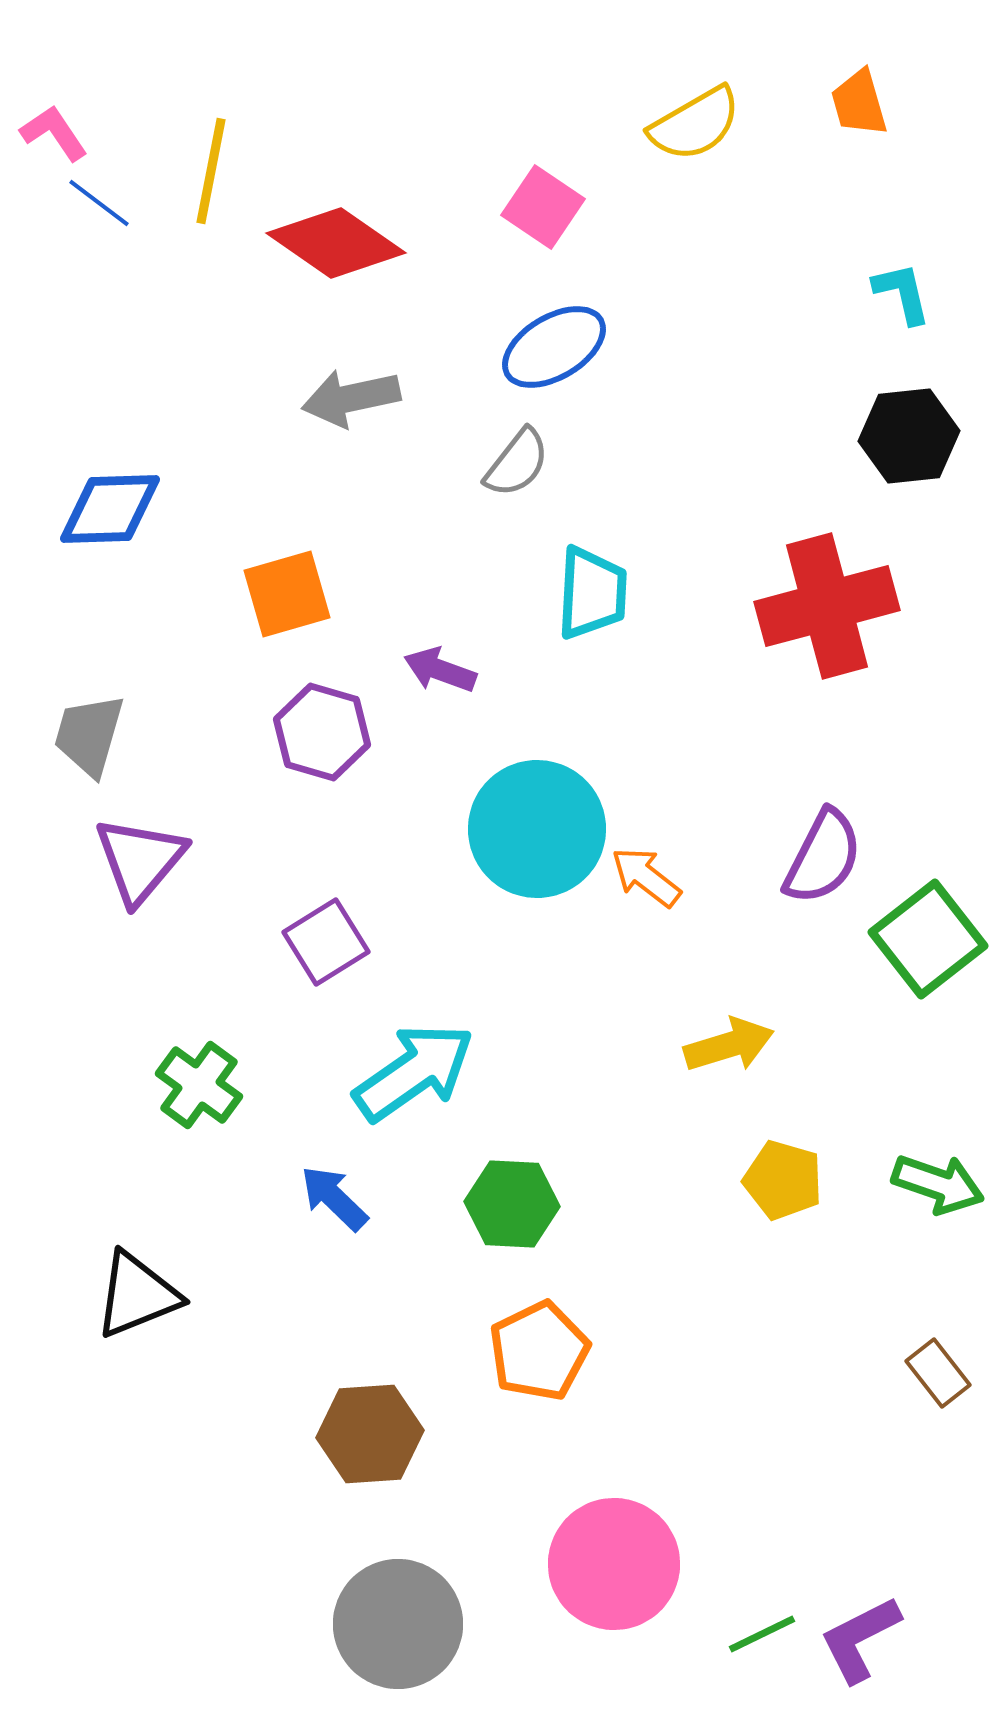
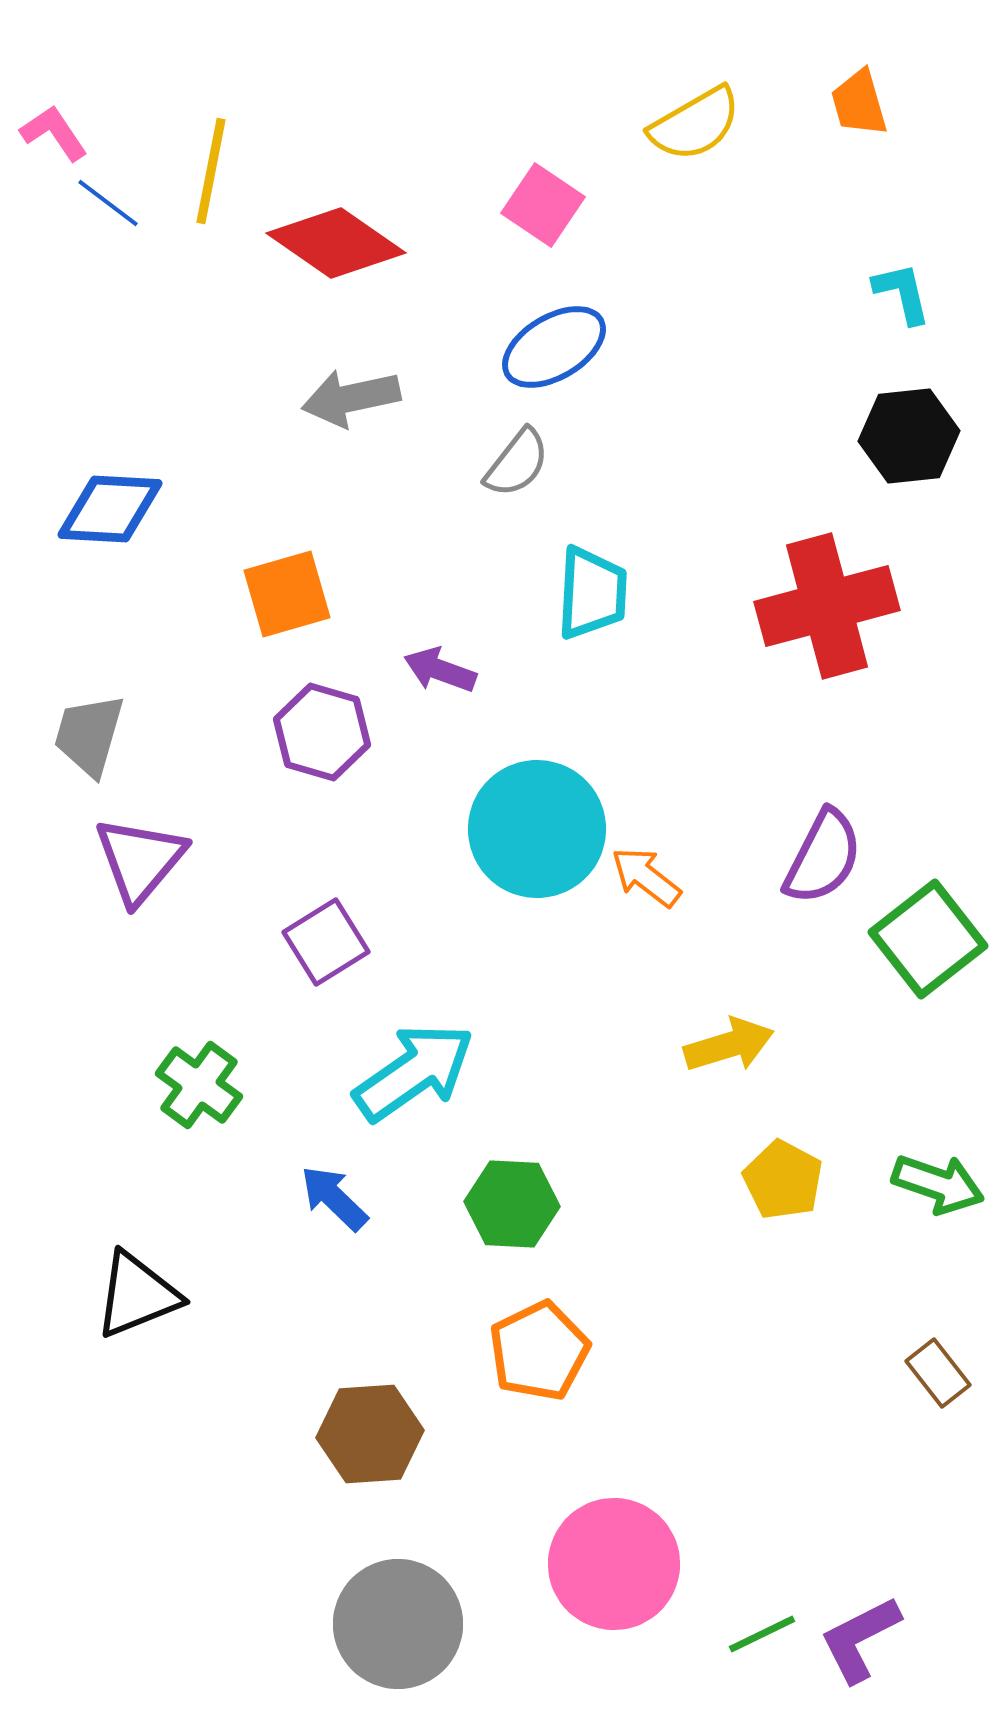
blue line: moved 9 px right
pink square: moved 2 px up
blue diamond: rotated 5 degrees clockwise
yellow pentagon: rotated 12 degrees clockwise
